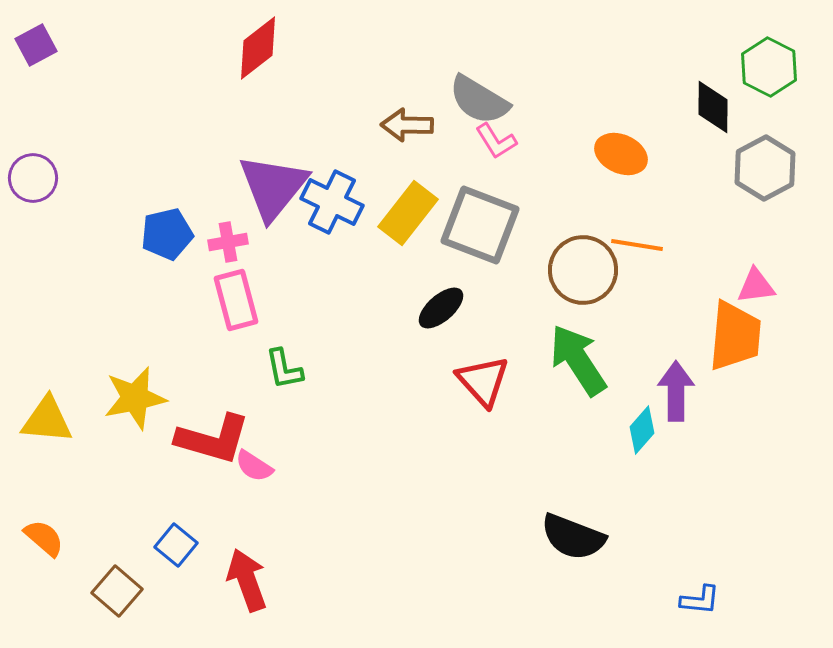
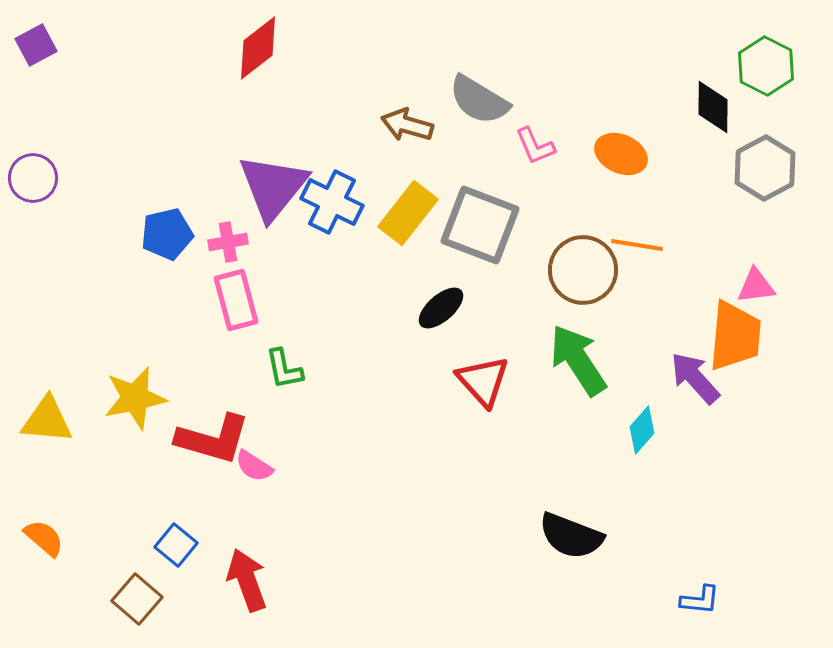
green hexagon: moved 3 px left, 1 px up
brown arrow: rotated 15 degrees clockwise
pink L-shape: moved 39 px right, 5 px down; rotated 9 degrees clockwise
purple arrow: moved 19 px right, 13 px up; rotated 42 degrees counterclockwise
black semicircle: moved 2 px left, 1 px up
brown square: moved 20 px right, 8 px down
